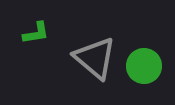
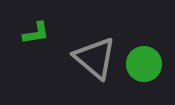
green circle: moved 2 px up
